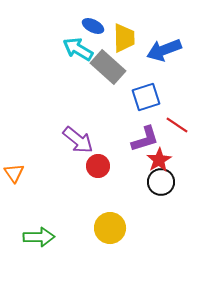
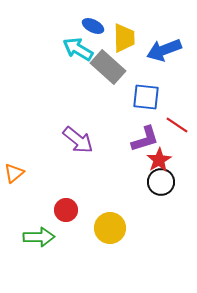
blue square: rotated 24 degrees clockwise
red circle: moved 32 px left, 44 px down
orange triangle: rotated 25 degrees clockwise
